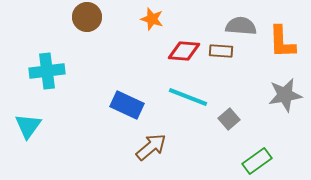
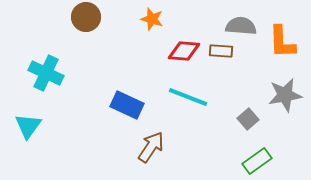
brown circle: moved 1 px left
cyan cross: moved 1 px left, 2 px down; rotated 32 degrees clockwise
gray square: moved 19 px right
brown arrow: rotated 16 degrees counterclockwise
